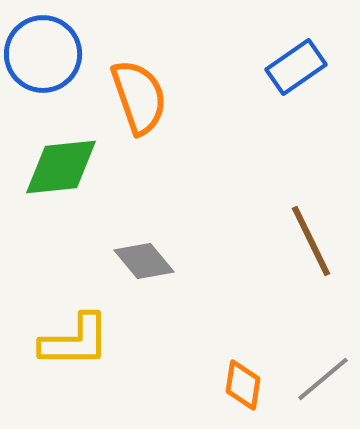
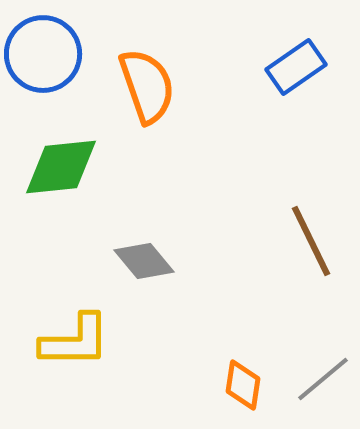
orange semicircle: moved 8 px right, 11 px up
